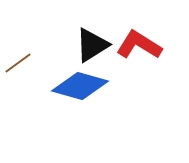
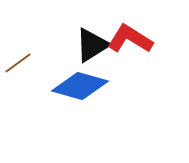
red L-shape: moved 9 px left, 6 px up
